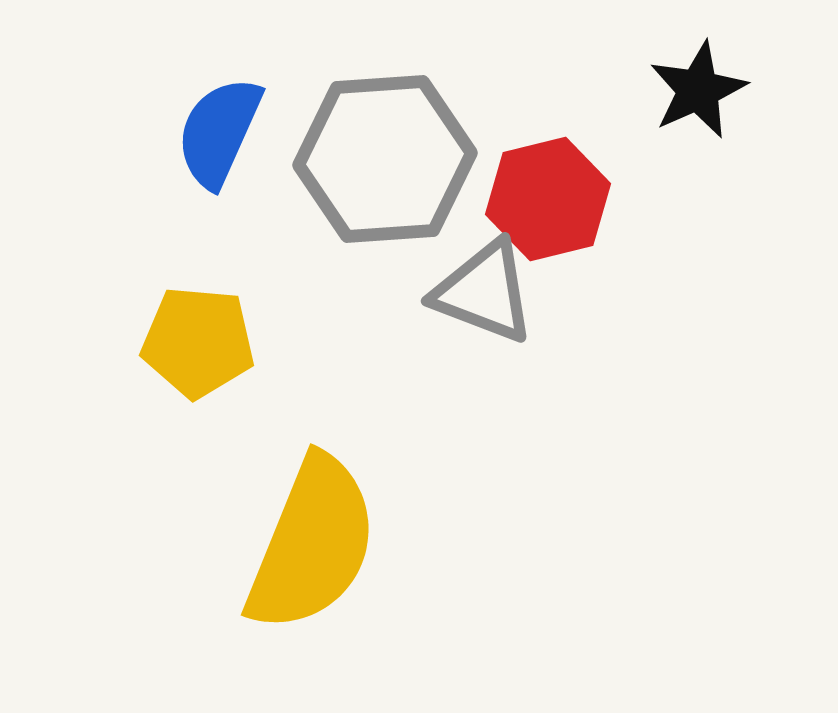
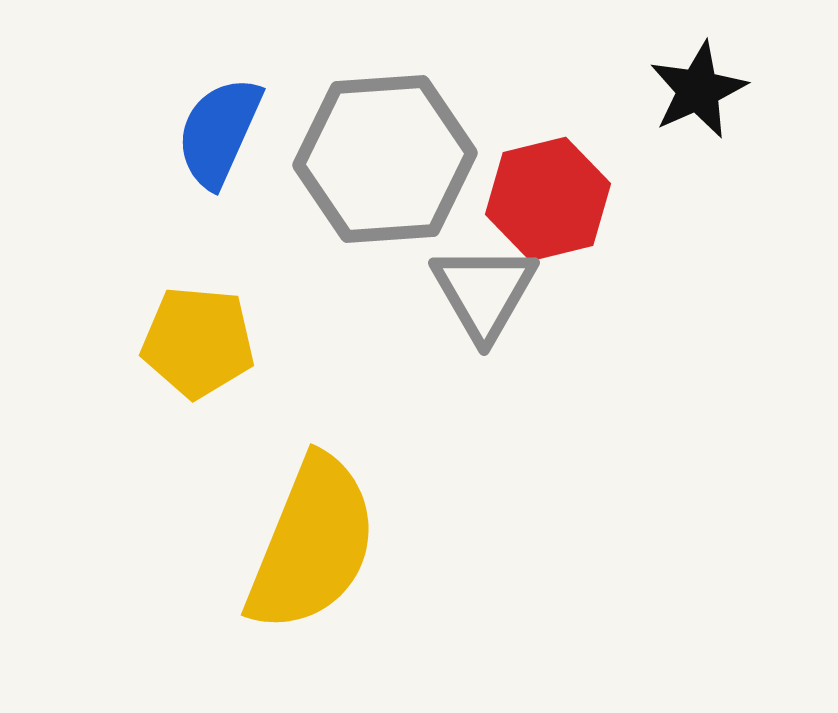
gray triangle: rotated 39 degrees clockwise
